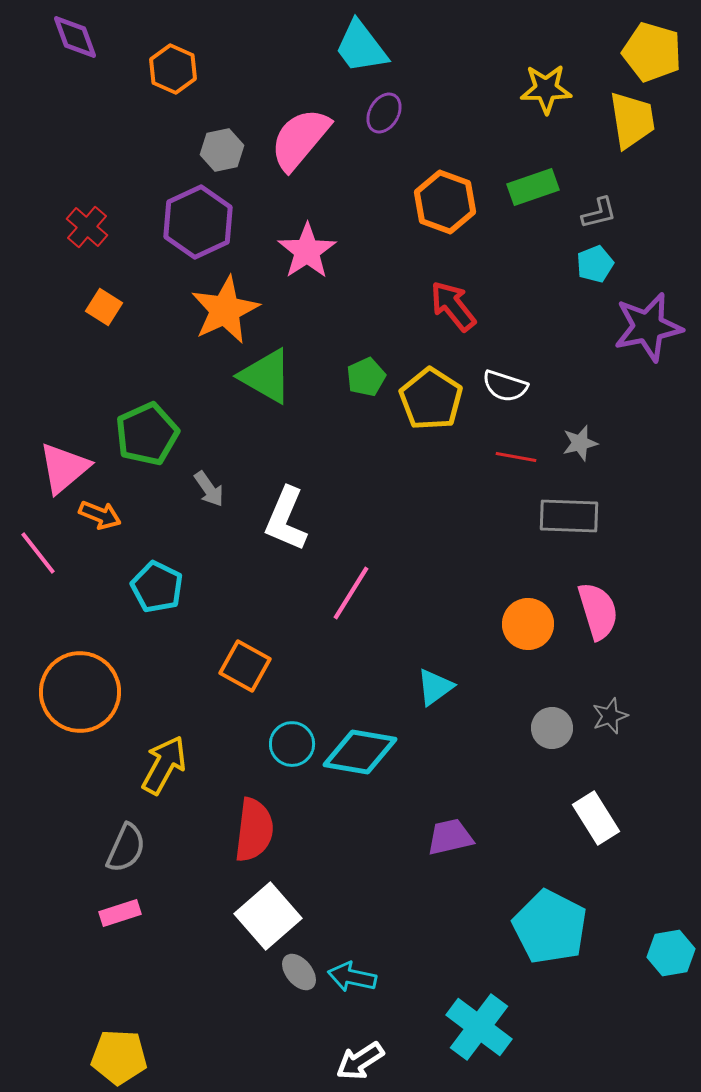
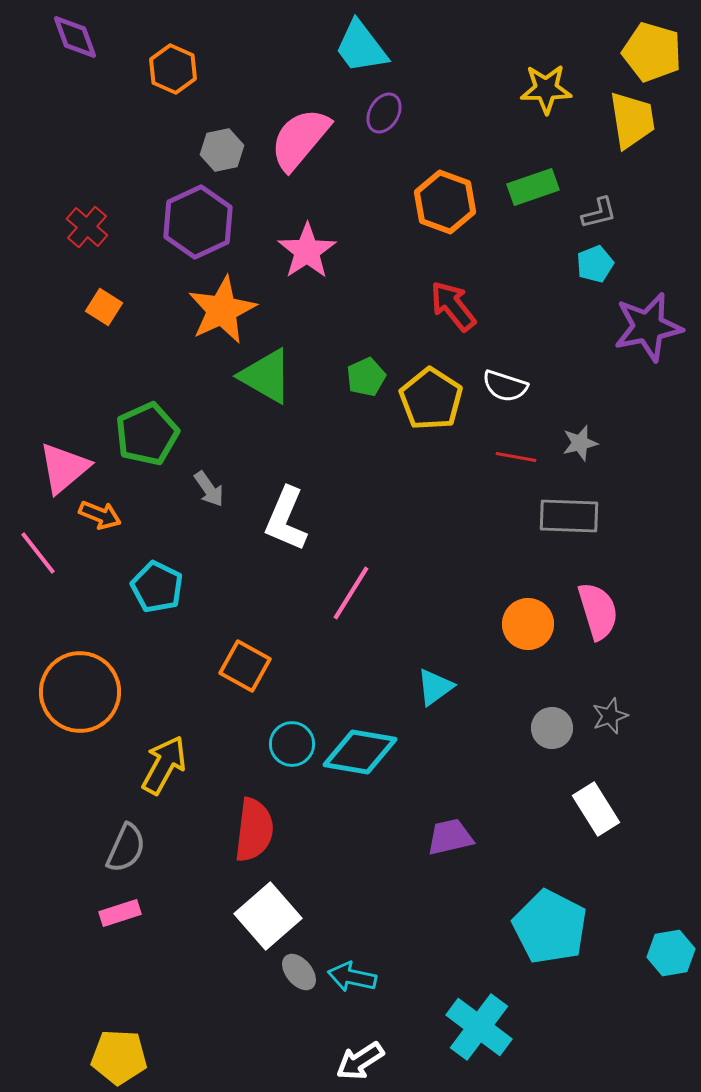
orange star at (225, 310): moved 3 px left
white rectangle at (596, 818): moved 9 px up
